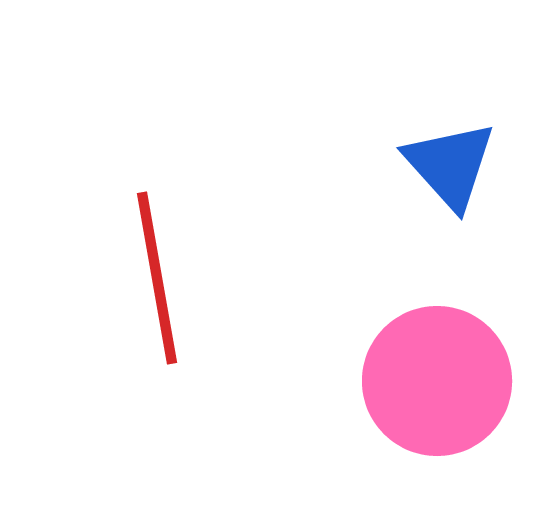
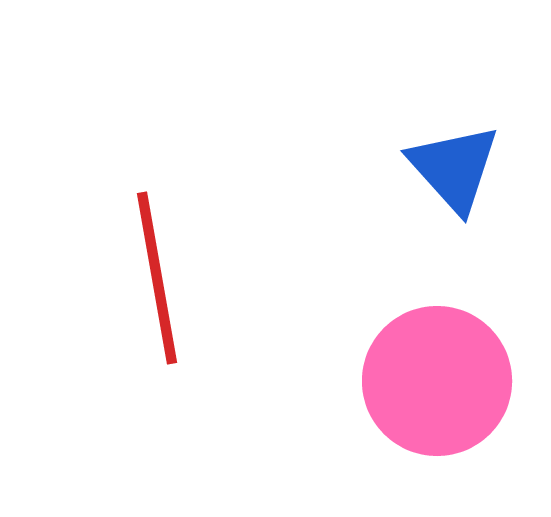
blue triangle: moved 4 px right, 3 px down
